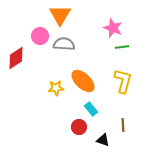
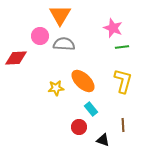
red diamond: rotated 30 degrees clockwise
